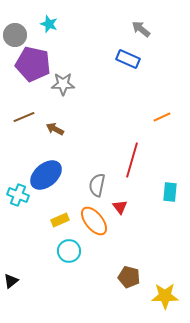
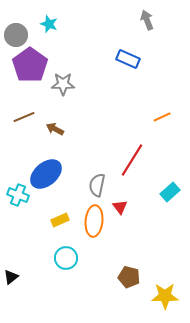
gray arrow: moved 6 px right, 9 px up; rotated 30 degrees clockwise
gray circle: moved 1 px right
purple pentagon: moved 3 px left, 1 px down; rotated 24 degrees clockwise
red line: rotated 16 degrees clockwise
blue ellipse: moved 1 px up
cyan rectangle: rotated 42 degrees clockwise
orange ellipse: rotated 44 degrees clockwise
cyan circle: moved 3 px left, 7 px down
black triangle: moved 4 px up
